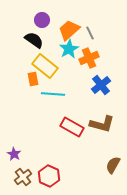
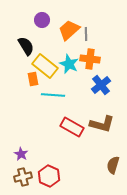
gray line: moved 4 px left, 1 px down; rotated 24 degrees clockwise
black semicircle: moved 8 px left, 6 px down; rotated 24 degrees clockwise
cyan star: moved 15 px down; rotated 18 degrees counterclockwise
orange cross: moved 1 px right, 1 px down; rotated 30 degrees clockwise
cyan line: moved 1 px down
purple star: moved 7 px right
brown semicircle: rotated 12 degrees counterclockwise
brown cross: rotated 24 degrees clockwise
